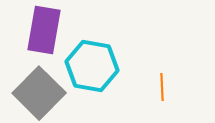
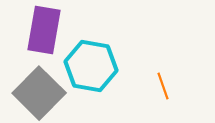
cyan hexagon: moved 1 px left
orange line: moved 1 px right, 1 px up; rotated 16 degrees counterclockwise
